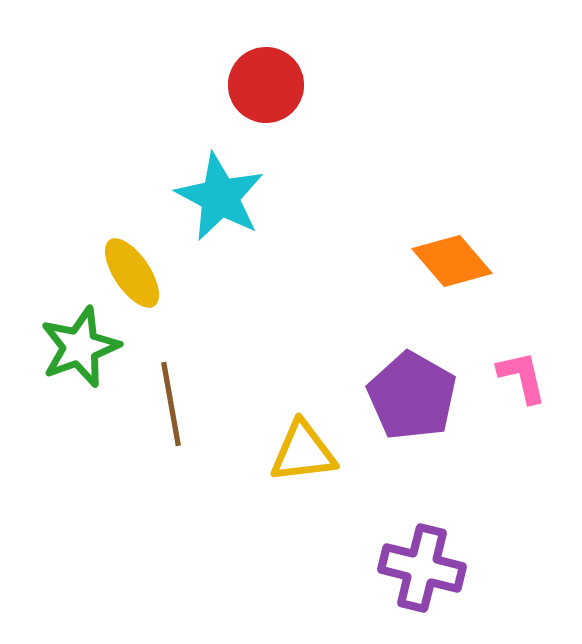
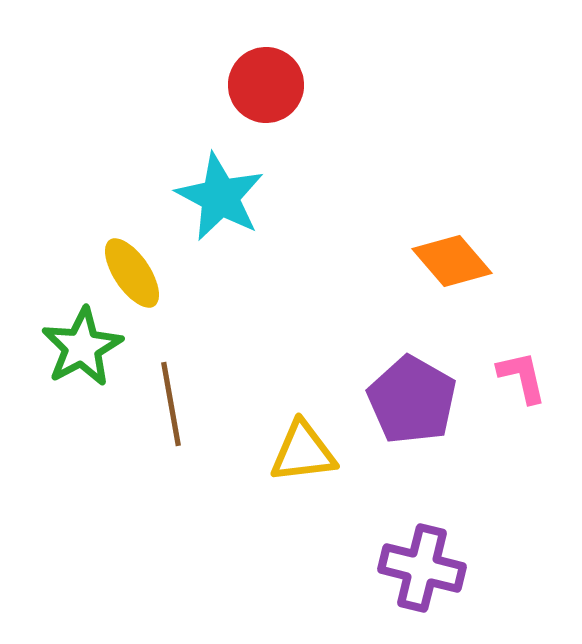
green star: moved 2 px right; rotated 8 degrees counterclockwise
purple pentagon: moved 4 px down
